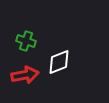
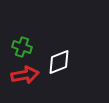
green cross: moved 4 px left, 6 px down
